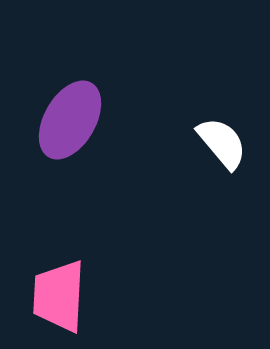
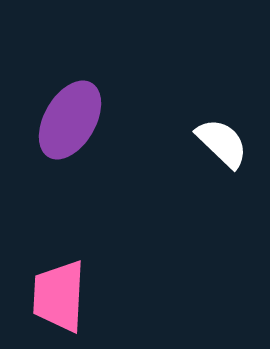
white semicircle: rotated 6 degrees counterclockwise
